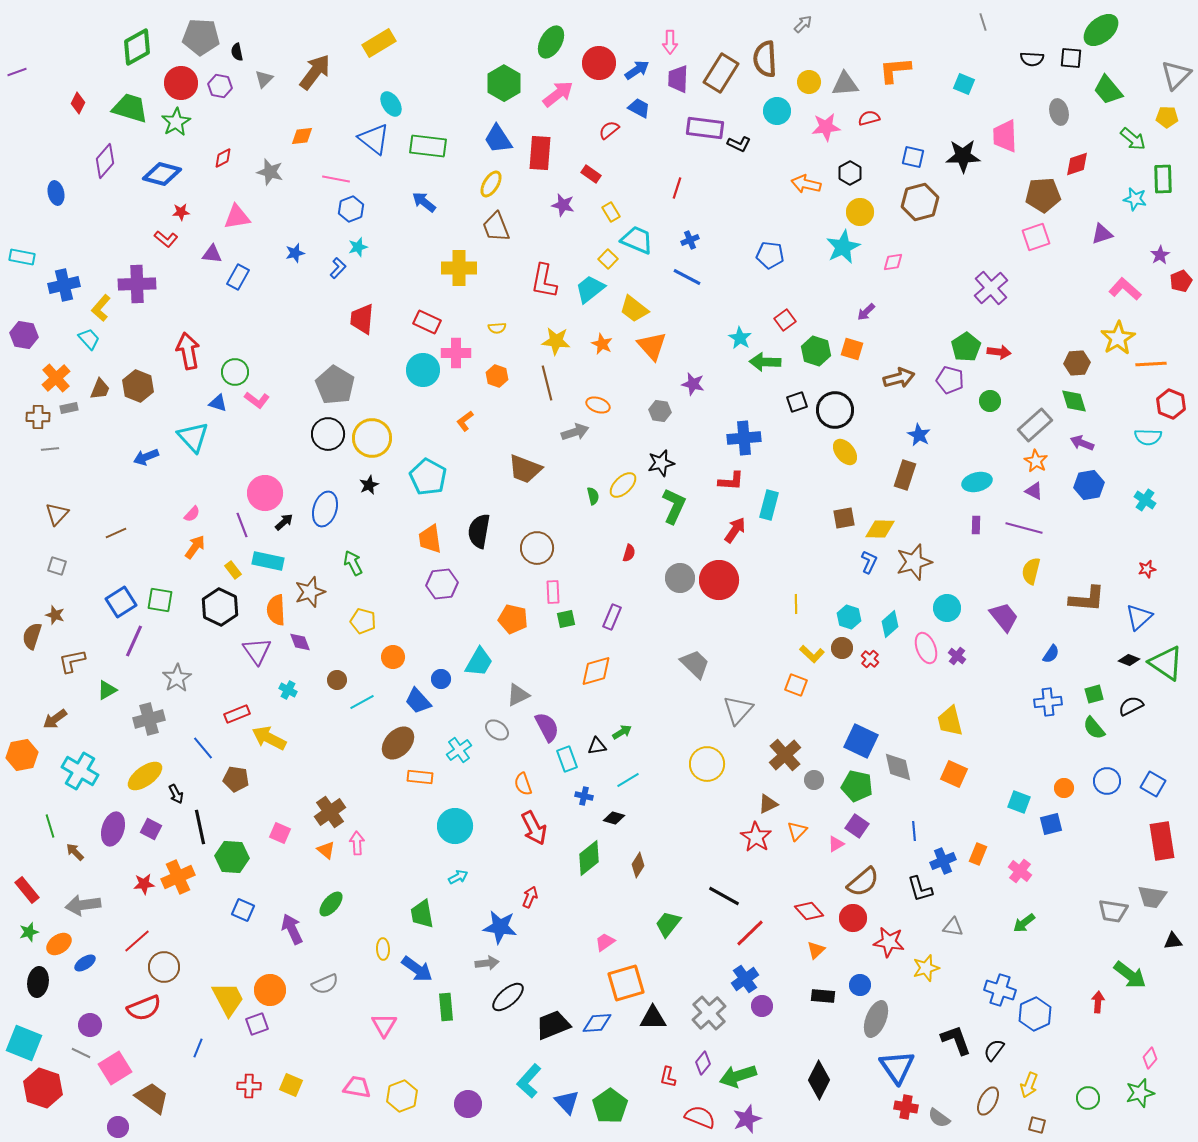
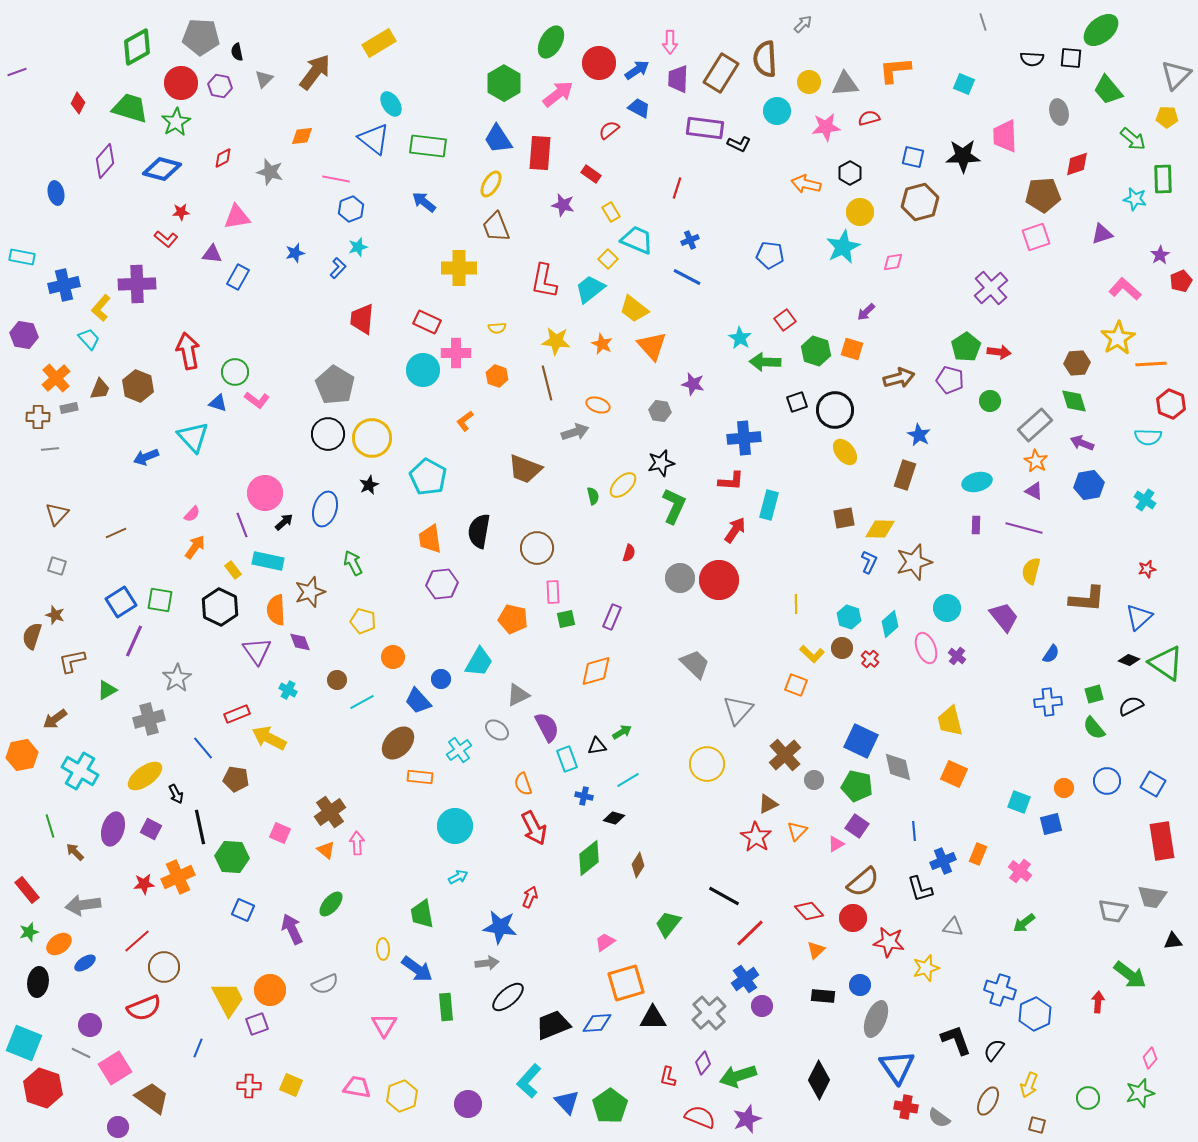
blue diamond at (162, 174): moved 5 px up
